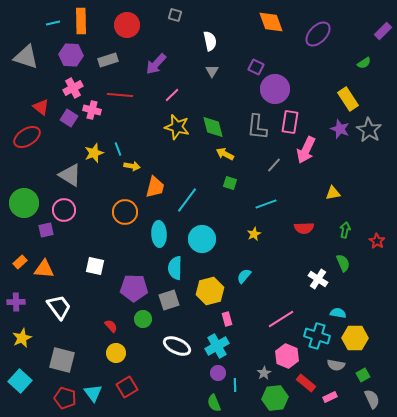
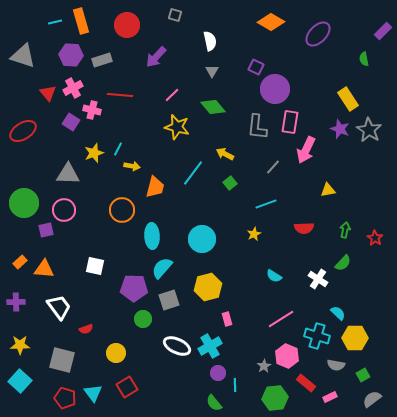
orange rectangle at (81, 21): rotated 15 degrees counterclockwise
orange diamond at (271, 22): rotated 40 degrees counterclockwise
cyan line at (53, 23): moved 2 px right, 1 px up
gray triangle at (26, 57): moved 3 px left, 1 px up
gray rectangle at (108, 60): moved 6 px left
green semicircle at (364, 63): moved 4 px up; rotated 112 degrees clockwise
purple arrow at (156, 64): moved 7 px up
red triangle at (41, 107): moved 7 px right, 14 px up; rotated 12 degrees clockwise
purple square at (69, 118): moved 2 px right, 4 px down
green diamond at (213, 127): moved 20 px up; rotated 25 degrees counterclockwise
red ellipse at (27, 137): moved 4 px left, 6 px up
cyan line at (118, 149): rotated 48 degrees clockwise
gray line at (274, 165): moved 1 px left, 2 px down
gray triangle at (70, 175): moved 2 px left, 1 px up; rotated 30 degrees counterclockwise
green square at (230, 183): rotated 32 degrees clockwise
yellow triangle at (333, 193): moved 5 px left, 3 px up
cyan line at (187, 200): moved 6 px right, 27 px up
orange circle at (125, 212): moved 3 px left, 2 px up
cyan ellipse at (159, 234): moved 7 px left, 2 px down
red star at (377, 241): moved 2 px left, 3 px up
green semicircle at (343, 263): rotated 66 degrees clockwise
cyan semicircle at (175, 268): moved 13 px left; rotated 40 degrees clockwise
cyan semicircle at (244, 276): moved 30 px right; rotated 98 degrees counterclockwise
yellow hexagon at (210, 291): moved 2 px left, 4 px up
cyan semicircle at (338, 313): rotated 35 degrees clockwise
red semicircle at (111, 326): moved 25 px left, 3 px down; rotated 112 degrees clockwise
yellow star at (22, 338): moved 2 px left, 7 px down; rotated 24 degrees clockwise
cyan cross at (217, 346): moved 7 px left
gray star at (264, 373): moved 7 px up
gray semicircle at (372, 399): rotated 102 degrees counterclockwise
green semicircle at (214, 403): rotated 18 degrees counterclockwise
